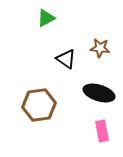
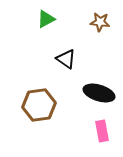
green triangle: moved 1 px down
brown star: moved 26 px up
